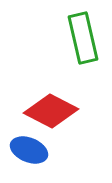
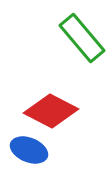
green rectangle: moved 1 px left; rotated 27 degrees counterclockwise
